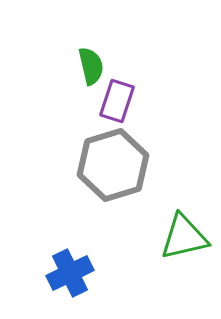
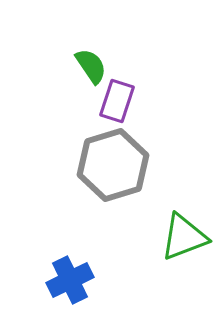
green semicircle: rotated 21 degrees counterclockwise
green triangle: rotated 8 degrees counterclockwise
blue cross: moved 7 px down
